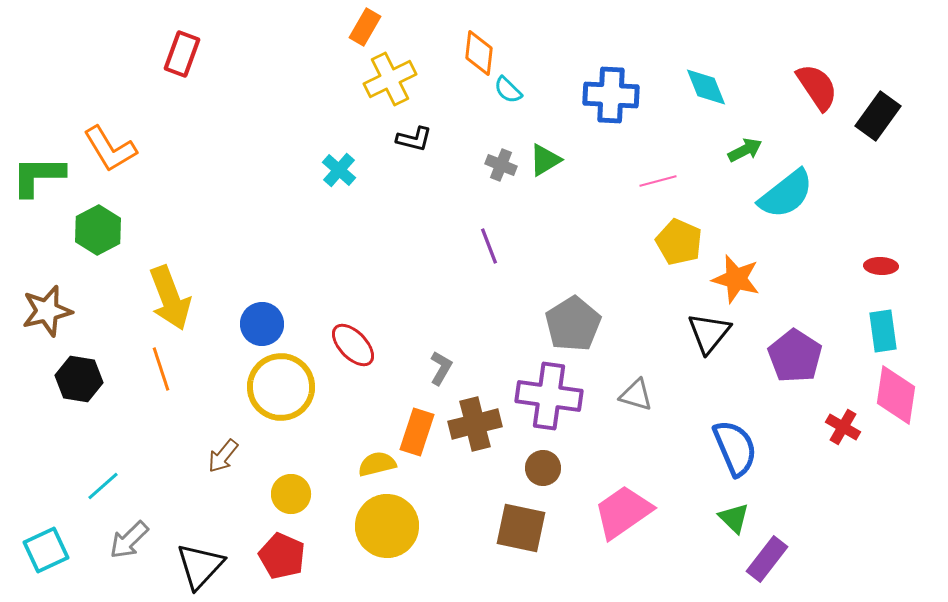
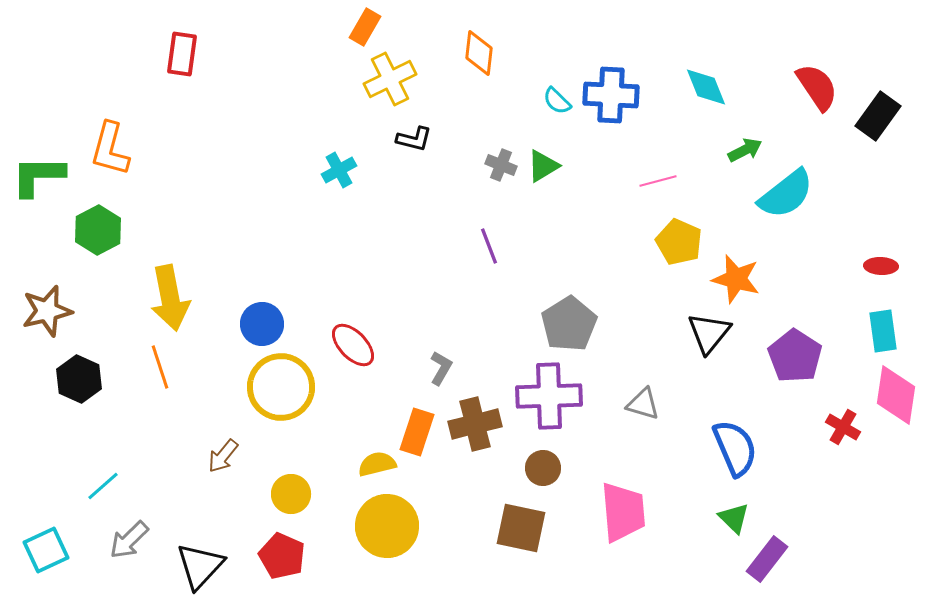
red rectangle at (182, 54): rotated 12 degrees counterclockwise
cyan semicircle at (508, 90): moved 49 px right, 11 px down
orange L-shape at (110, 149): rotated 46 degrees clockwise
green triangle at (545, 160): moved 2 px left, 6 px down
cyan cross at (339, 170): rotated 20 degrees clockwise
yellow arrow at (170, 298): rotated 10 degrees clockwise
gray pentagon at (573, 324): moved 4 px left
orange line at (161, 369): moved 1 px left, 2 px up
black hexagon at (79, 379): rotated 15 degrees clockwise
gray triangle at (636, 395): moved 7 px right, 9 px down
purple cross at (549, 396): rotated 10 degrees counterclockwise
pink trapezoid at (623, 512): rotated 120 degrees clockwise
